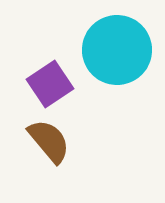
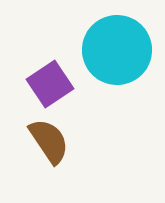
brown semicircle: rotated 6 degrees clockwise
